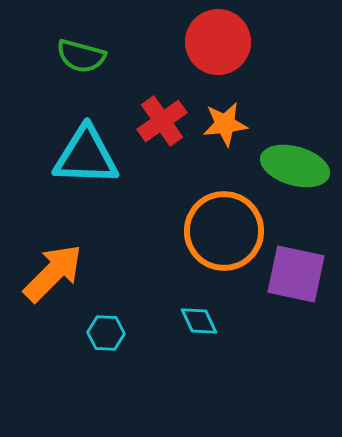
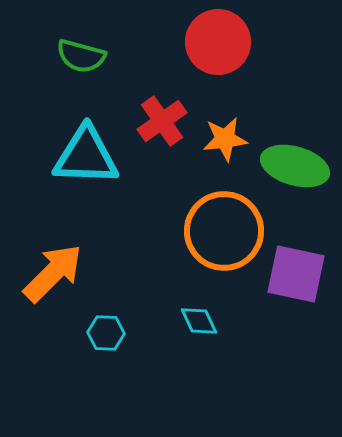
orange star: moved 15 px down
